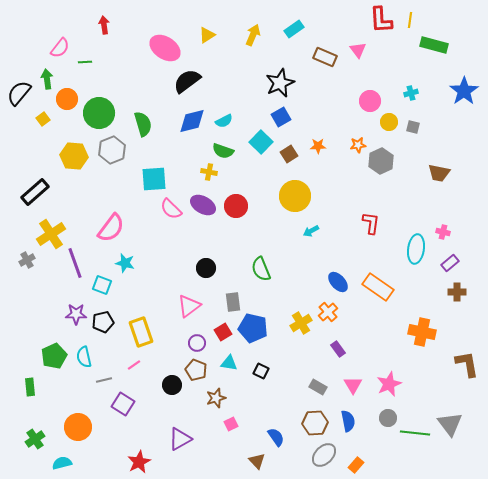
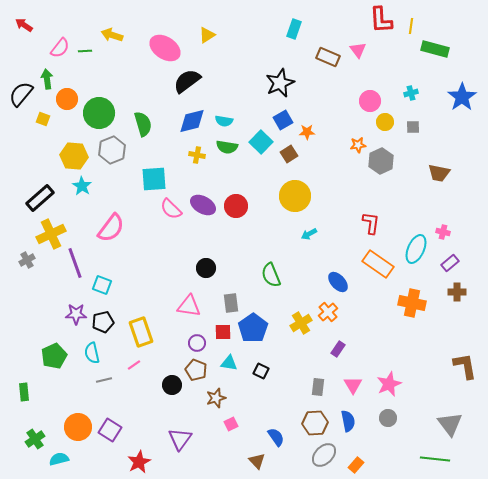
yellow line at (410, 20): moved 1 px right, 6 px down
red arrow at (104, 25): moved 80 px left; rotated 48 degrees counterclockwise
cyan rectangle at (294, 29): rotated 36 degrees counterclockwise
yellow arrow at (253, 35): moved 141 px left; rotated 95 degrees counterclockwise
green rectangle at (434, 45): moved 1 px right, 4 px down
brown rectangle at (325, 57): moved 3 px right
green line at (85, 62): moved 11 px up
blue star at (464, 91): moved 2 px left, 6 px down
black semicircle at (19, 93): moved 2 px right, 1 px down
blue square at (281, 117): moved 2 px right, 3 px down
yellow square at (43, 119): rotated 32 degrees counterclockwise
cyan semicircle at (224, 121): rotated 36 degrees clockwise
yellow circle at (389, 122): moved 4 px left
gray square at (413, 127): rotated 16 degrees counterclockwise
orange star at (318, 146): moved 11 px left, 14 px up
green semicircle at (223, 151): moved 4 px right, 4 px up; rotated 10 degrees counterclockwise
yellow cross at (209, 172): moved 12 px left, 17 px up
black rectangle at (35, 192): moved 5 px right, 6 px down
cyan arrow at (311, 231): moved 2 px left, 3 px down
yellow cross at (51, 234): rotated 8 degrees clockwise
cyan ellipse at (416, 249): rotated 16 degrees clockwise
cyan star at (125, 263): moved 43 px left, 77 px up; rotated 18 degrees clockwise
green semicircle at (261, 269): moved 10 px right, 6 px down
orange rectangle at (378, 287): moved 23 px up
gray rectangle at (233, 302): moved 2 px left, 1 px down
pink triangle at (189, 306): rotated 45 degrees clockwise
blue pentagon at (253, 328): rotated 24 degrees clockwise
red square at (223, 332): rotated 30 degrees clockwise
orange cross at (422, 332): moved 10 px left, 29 px up
purple rectangle at (338, 349): rotated 70 degrees clockwise
cyan semicircle at (84, 357): moved 8 px right, 4 px up
brown L-shape at (467, 364): moved 2 px left, 2 px down
green rectangle at (30, 387): moved 6 px left, 5 px down
gray rectangle at (318, 387): rotated 66 degrees clockwise
purple square at (123, 404): moved 13 px left, 26 px down
green line at (415, 433): moved 20 px right, 26 px down
purple triangle at (180, 439): rotated 25 degrees counterclockwise
cyan semicircle at (62, 463): moved 3 px left, 4 px up
